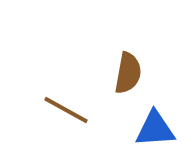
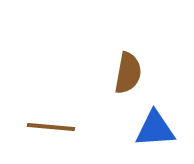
brown line: moved 15 px left, 17 px down; rotated 24 degrees counterclockwise
